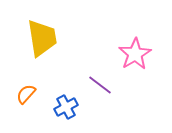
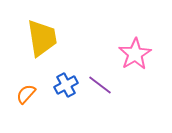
blue cross: moved 22 px up
